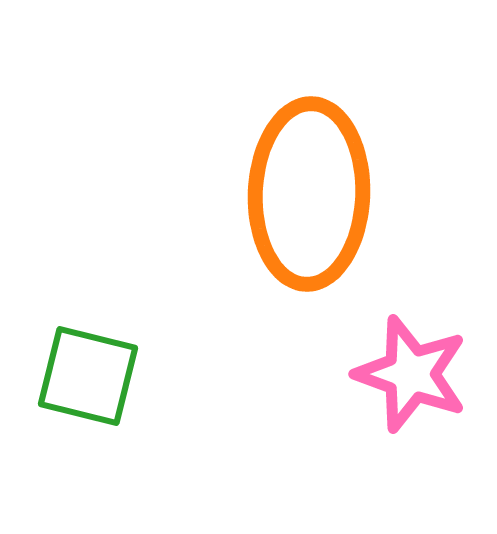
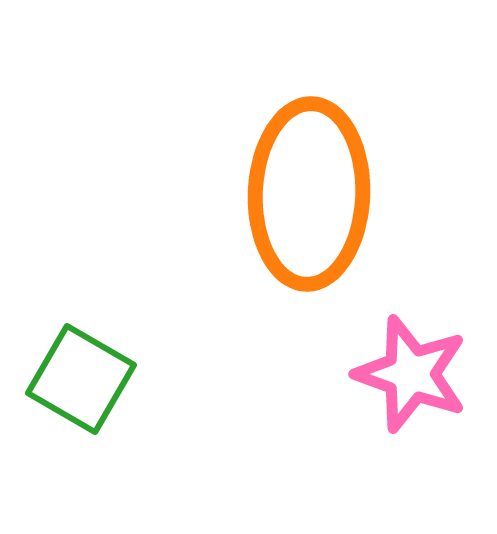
green square: moved 7 px left, 3 px down; rotated 16 degrees clockwise
